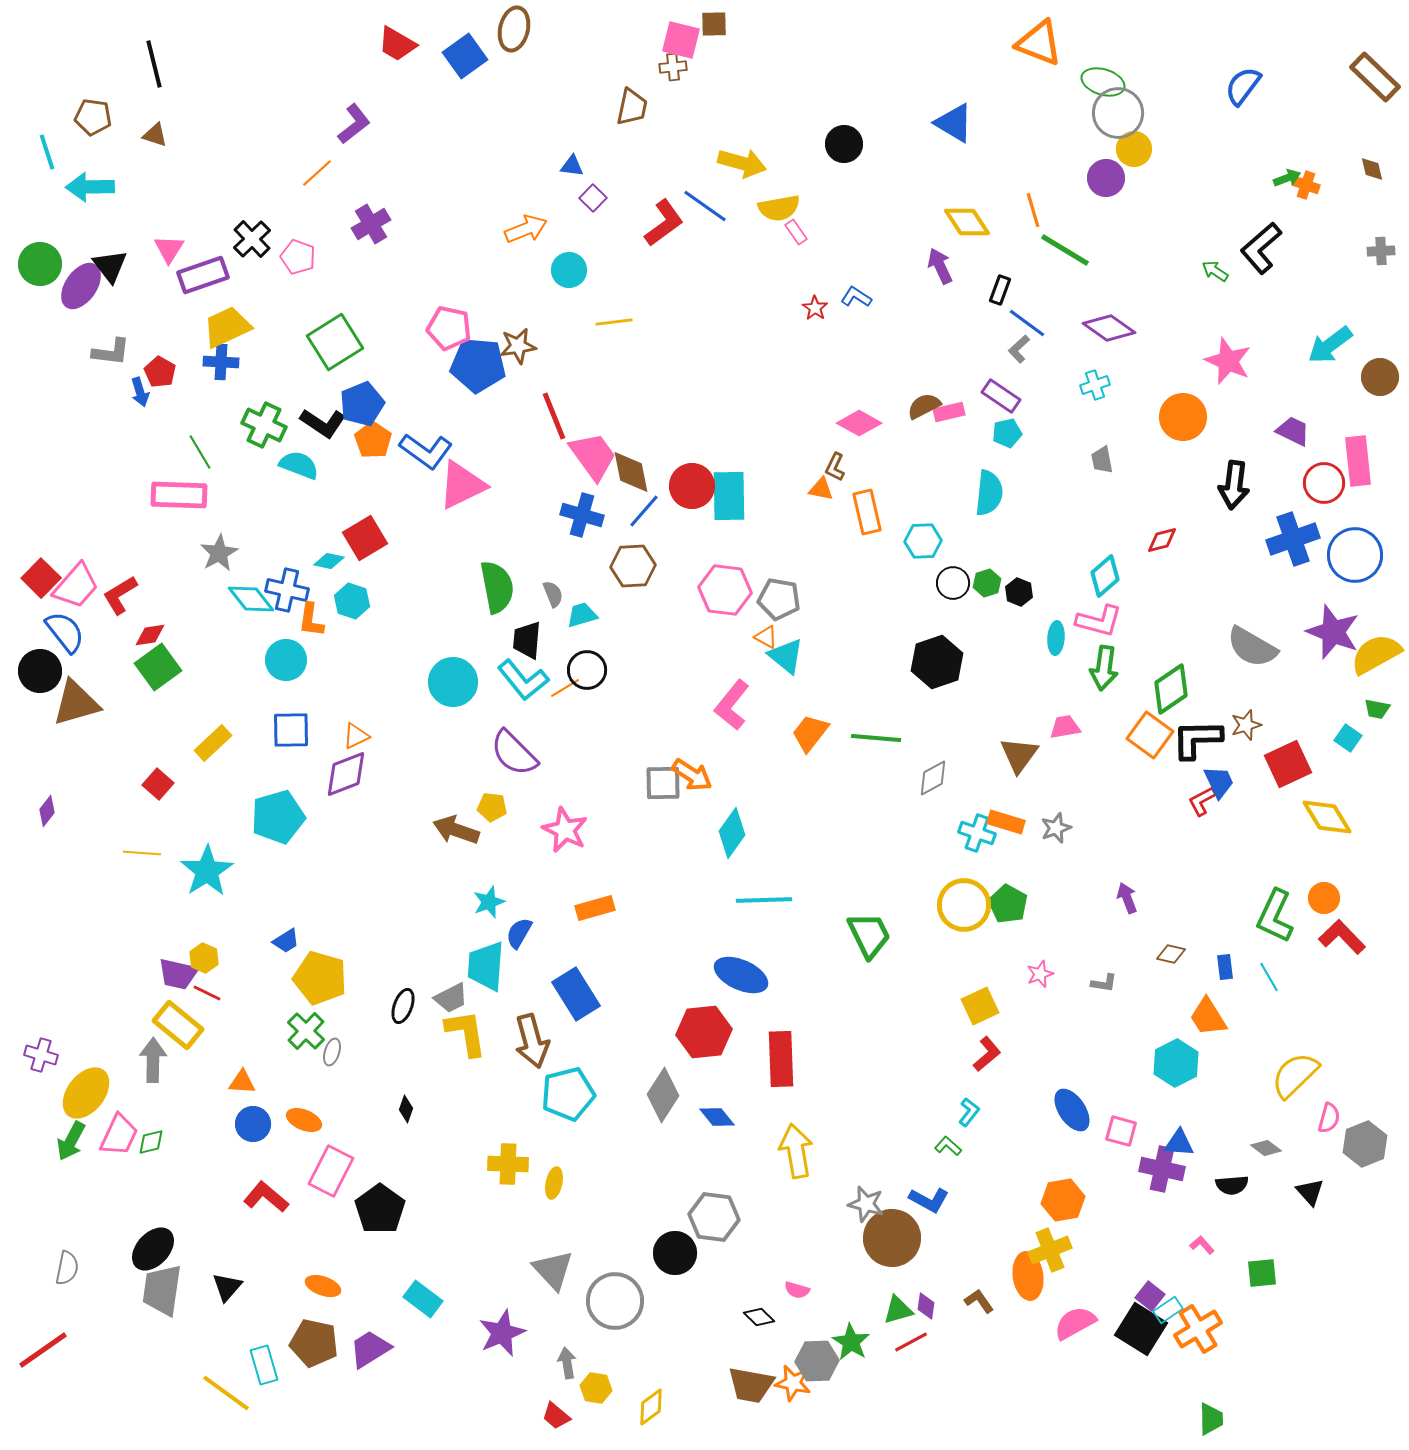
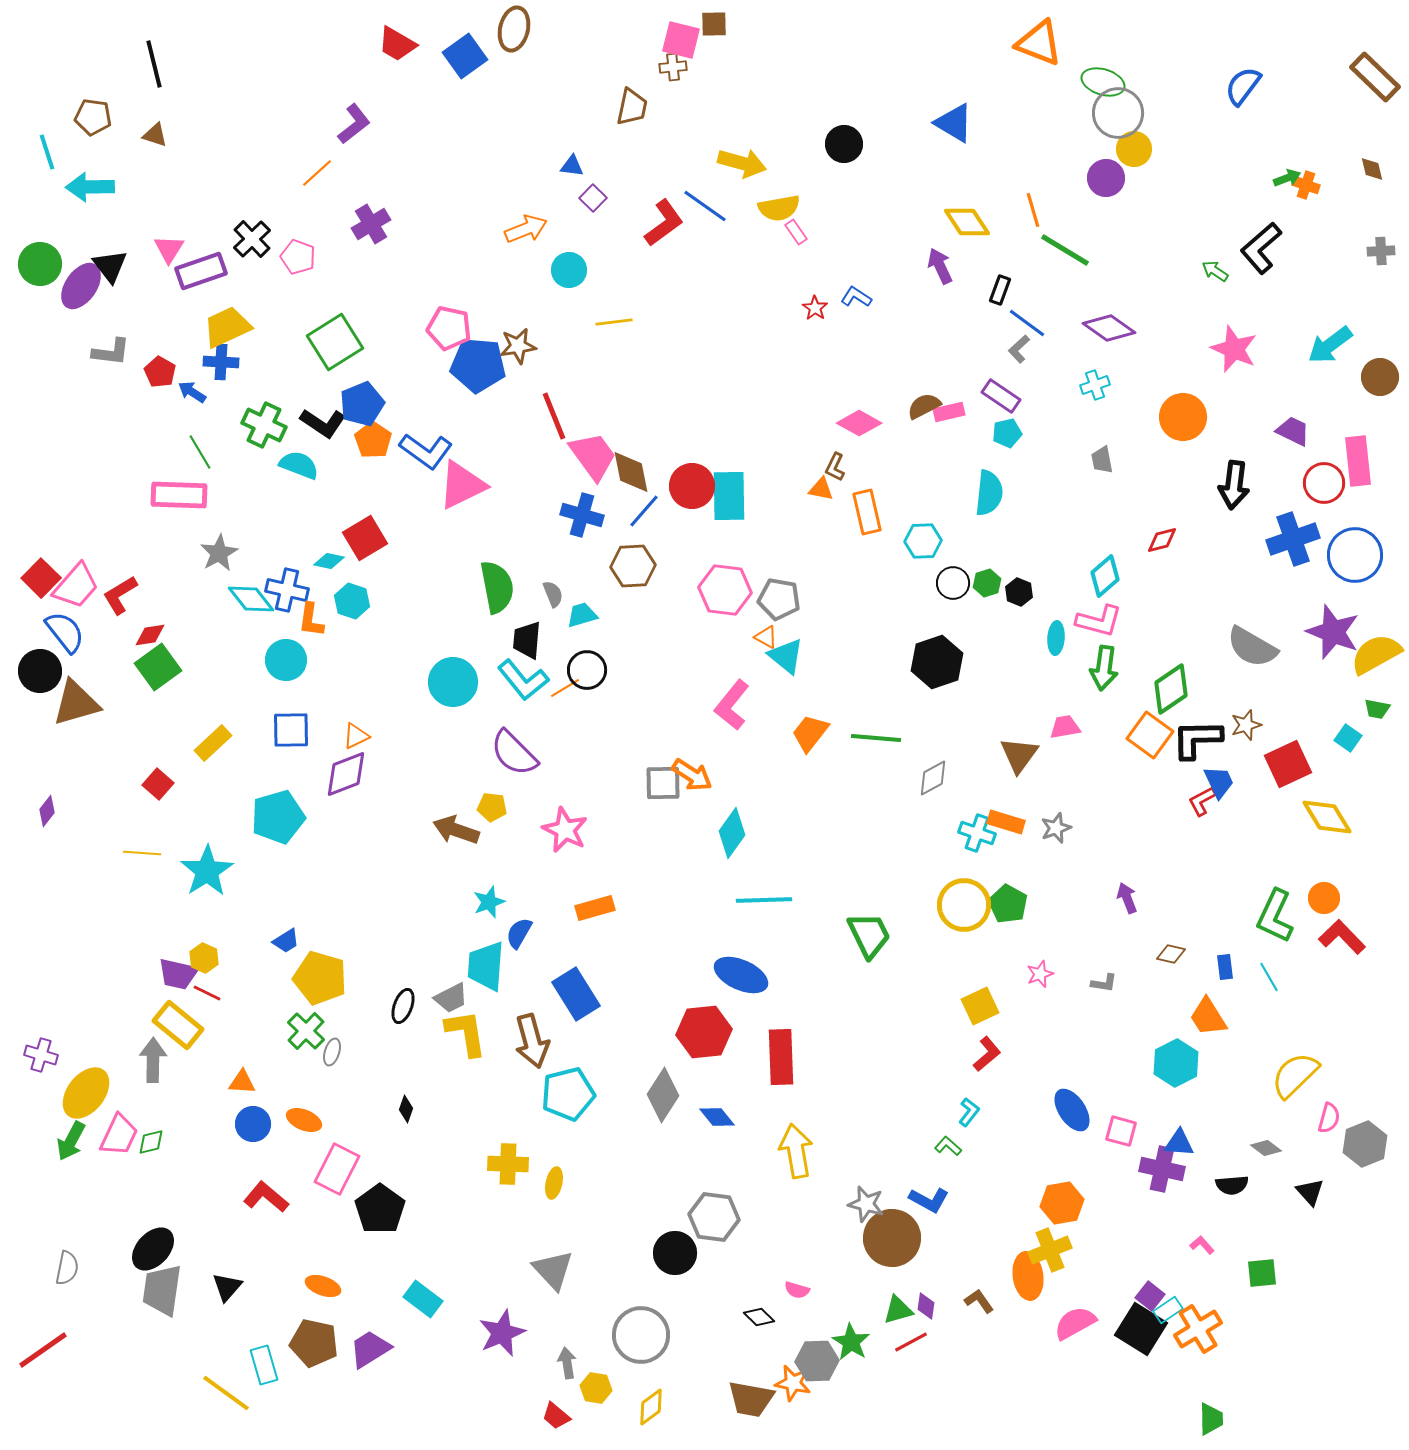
purple rectangle at (203, 275): moved 2 px left, 4 px up
pink star at (1228, 361): moved 6 px right, 12 px up
blue arrow at (140, 392): moved 52 px right; rotated 140 degrees clockwise
red rectangle at (781, 1059): moved 2 px up
pink rectangle at (331, 1171): moved 6 px right, 2 px up
orange hexagon at (1063, 1200): moved 1 px left, 3 px down
gray circle at (615, 1301): moved 26 px right, 34 px down
brown trapezoid at (751, 1385): moved 14 px down
